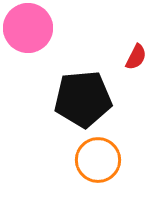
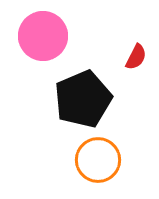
pink circle: moved 15 px right, 8 px down
black pentagon: rotated 18 degrees counterclockwise
